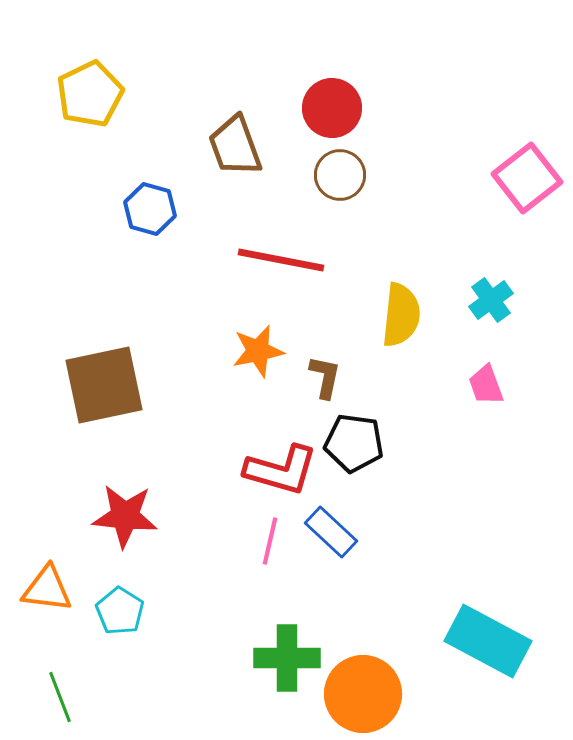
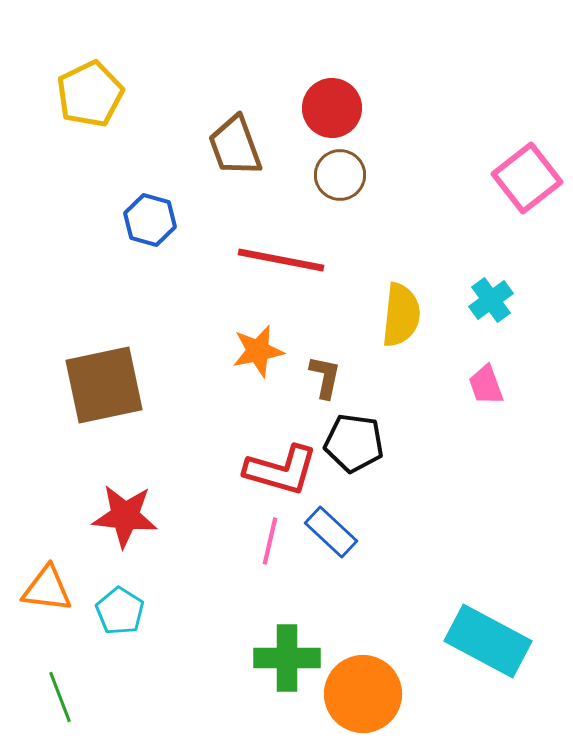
blue hexagon: moved 11 px down
